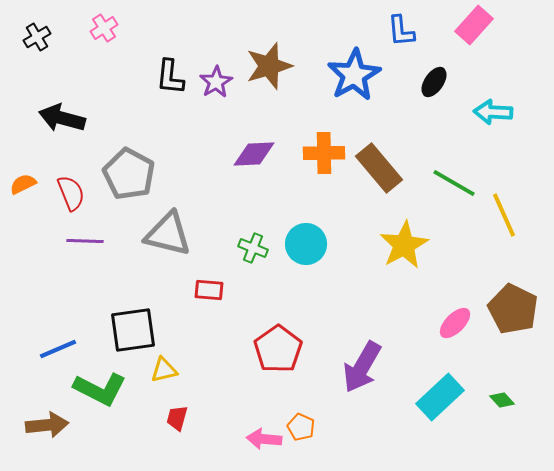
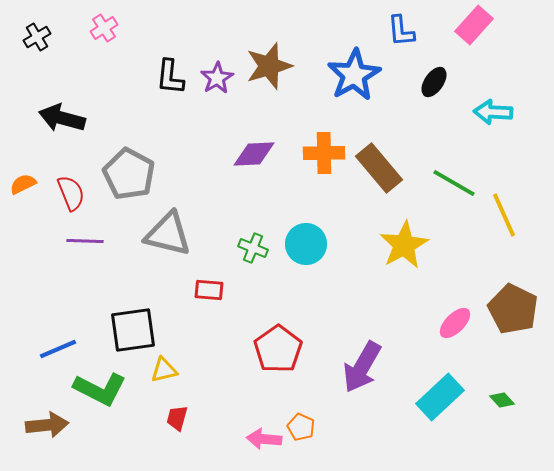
purple star: moved 1 px right, 4 px up
